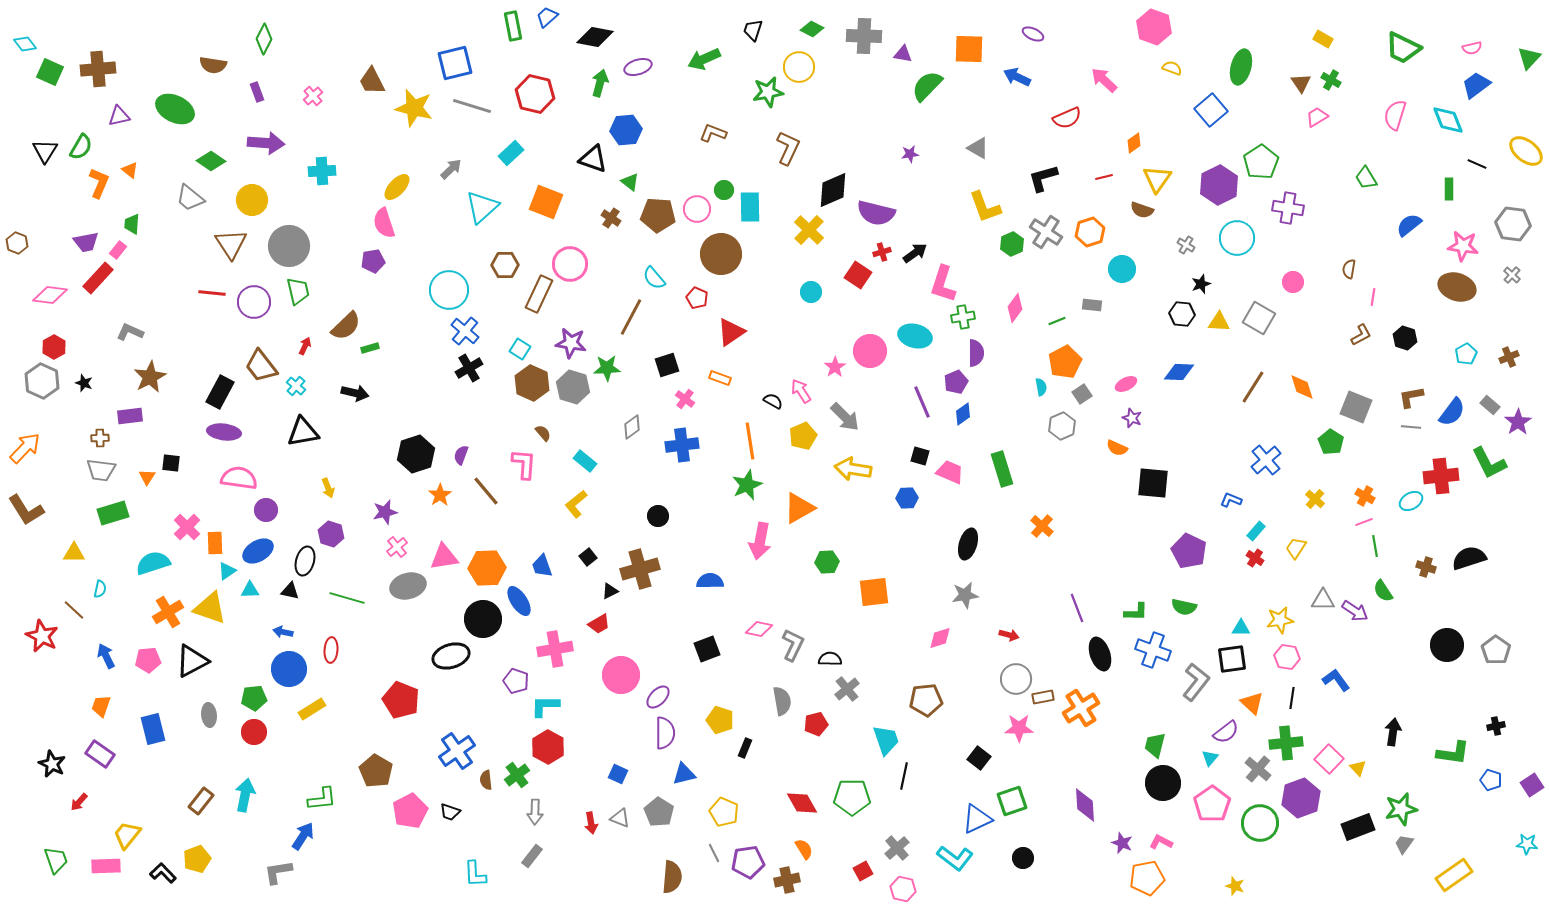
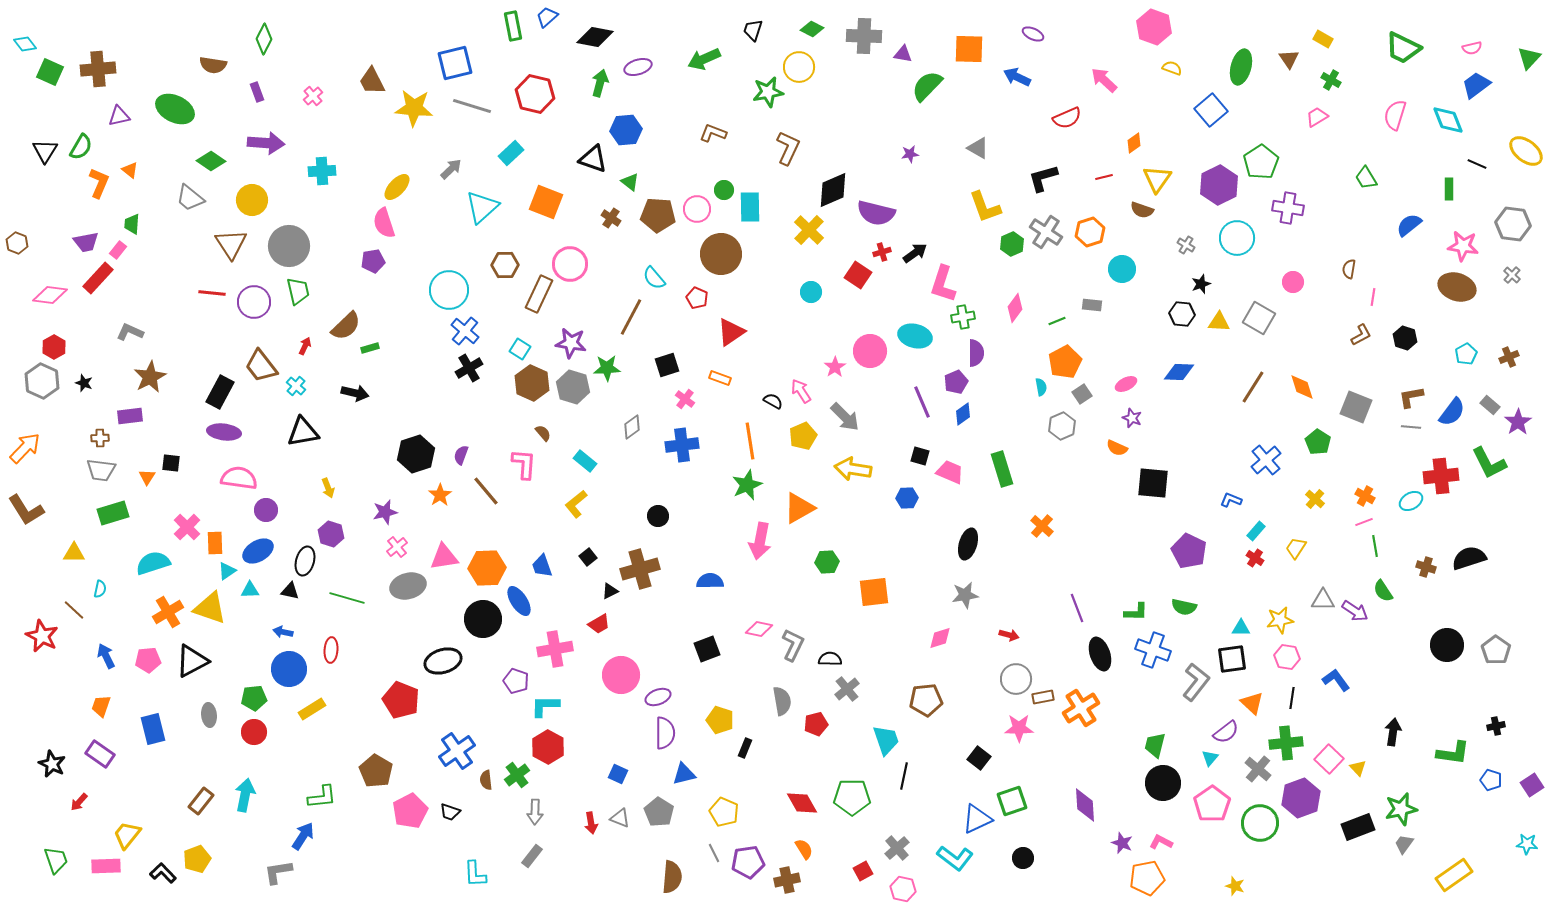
brown triangle at (1301, 83): moved 12 px left, 24 px up
yellow star at (414, 108): rotated 9 degrees counterclockwise
green pentagon at (1331, 442): moved 13 px left
black ellipse at (451, 656): moved 8 px left, 5 px down
purple ellipse at (658, 697): rotated 25 degrees clockwise
green L-shape at (322, 799): moved 2 px up
